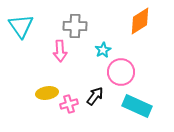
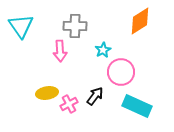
pink cross: rotated 12 degrees counterclockwise
